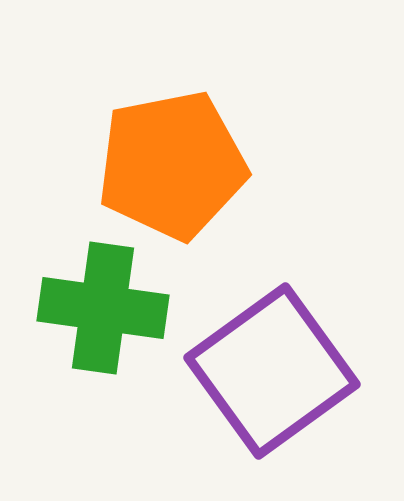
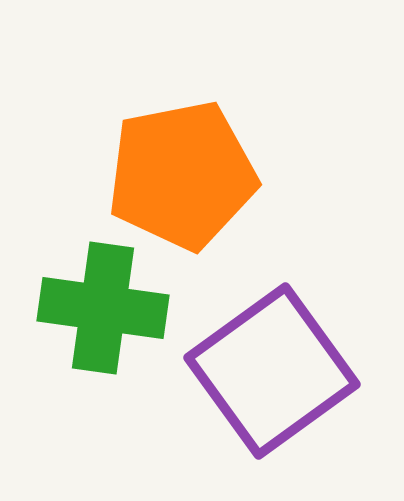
orange pentagon: moved 10 px right, 10 px down
